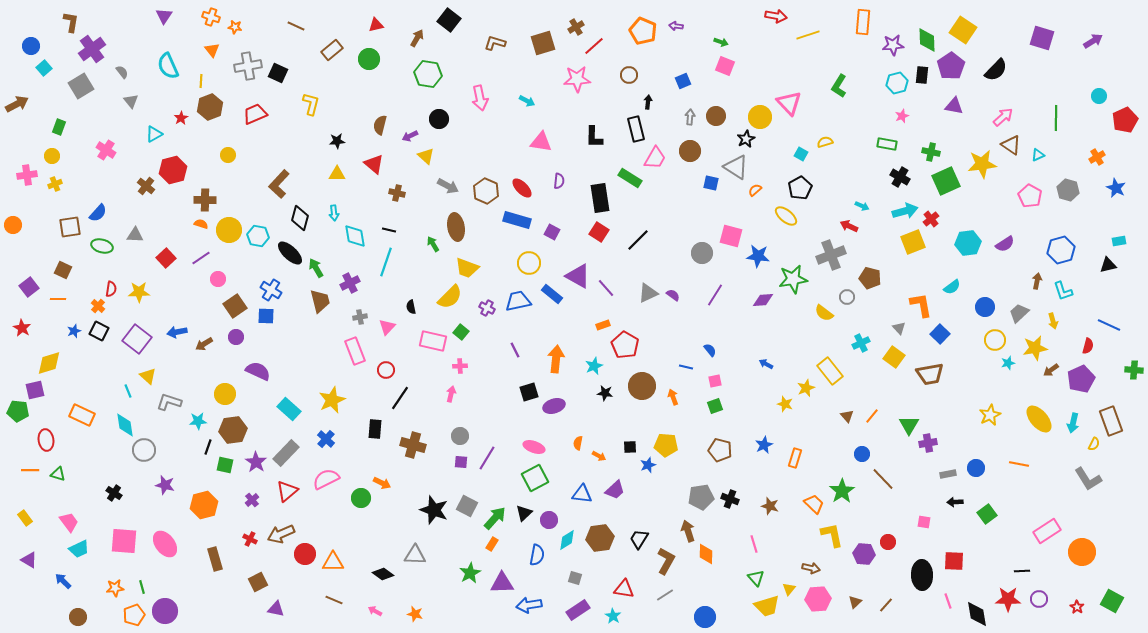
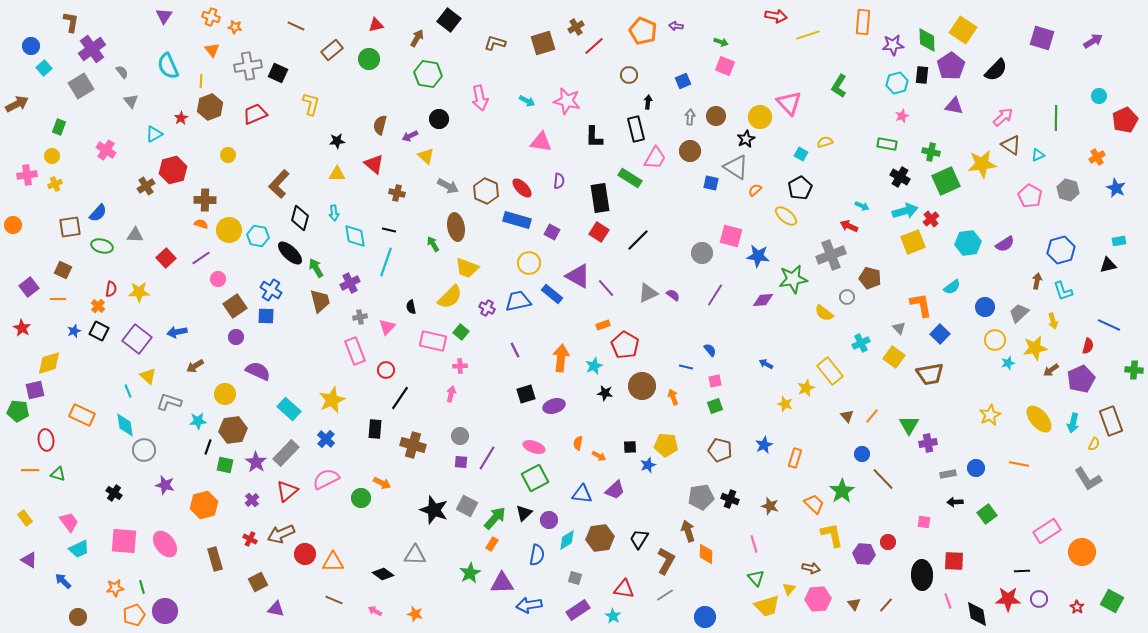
pink star at (577, 79): moved 10 px left, 22 px down; rotated 16 degrees clockwise
brown cross at (146, 186): rotated 18 degrees clockwise
brown arrow at (204, 344): moved 9 px left, 22 px down
orange arrow at (556, 359): moved 5 px right, 1 px up
black square at (529, 392): moved 3 px left, 2 px down
brown triangle at (855, 602): moved 1 px left, 2 px down; rotated 24 degrees counterclockwise
